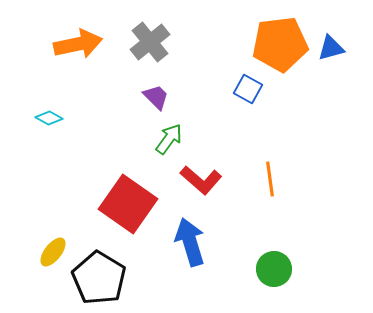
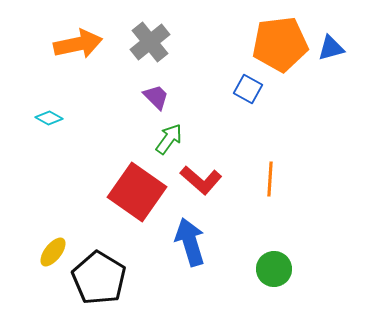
orange line: rotated 12 degrees clockwise
red square: moved 9 px right, 12 px up
